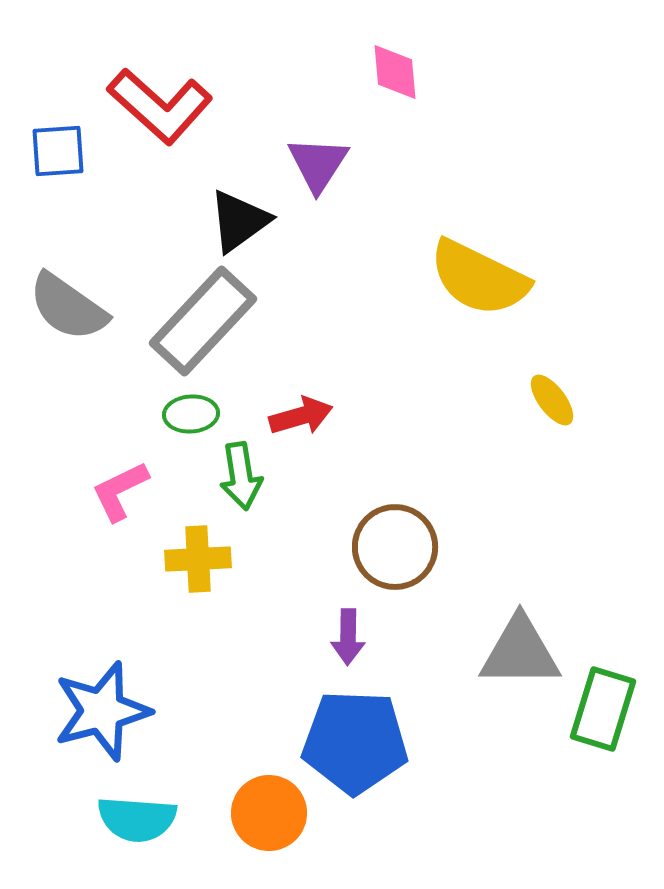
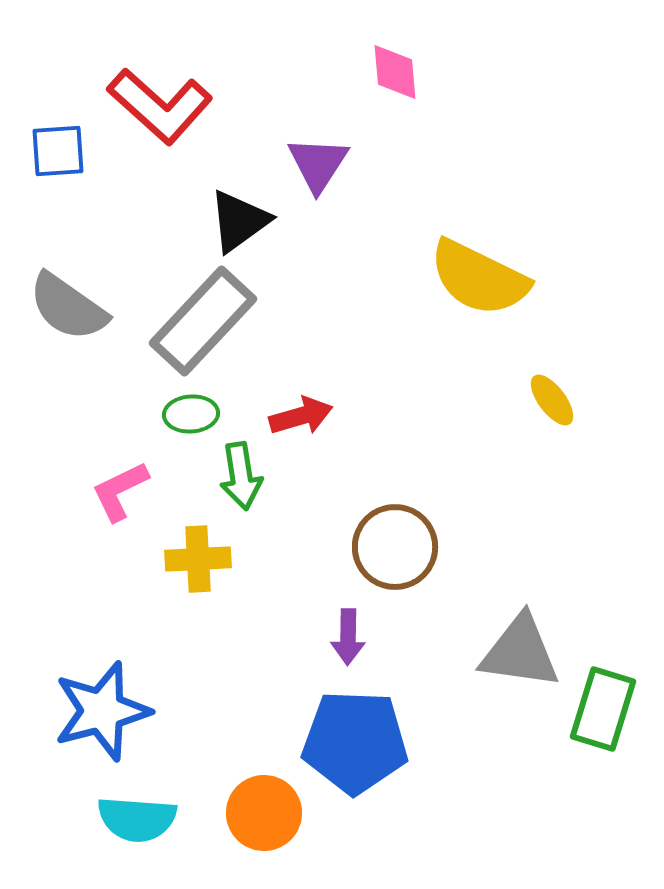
gray triangle: rotated 8 degrees clockwise
orange circle: moved 5 px left
